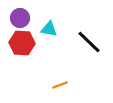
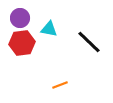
red hexagon: rotated 10 degrees counterclockwise
